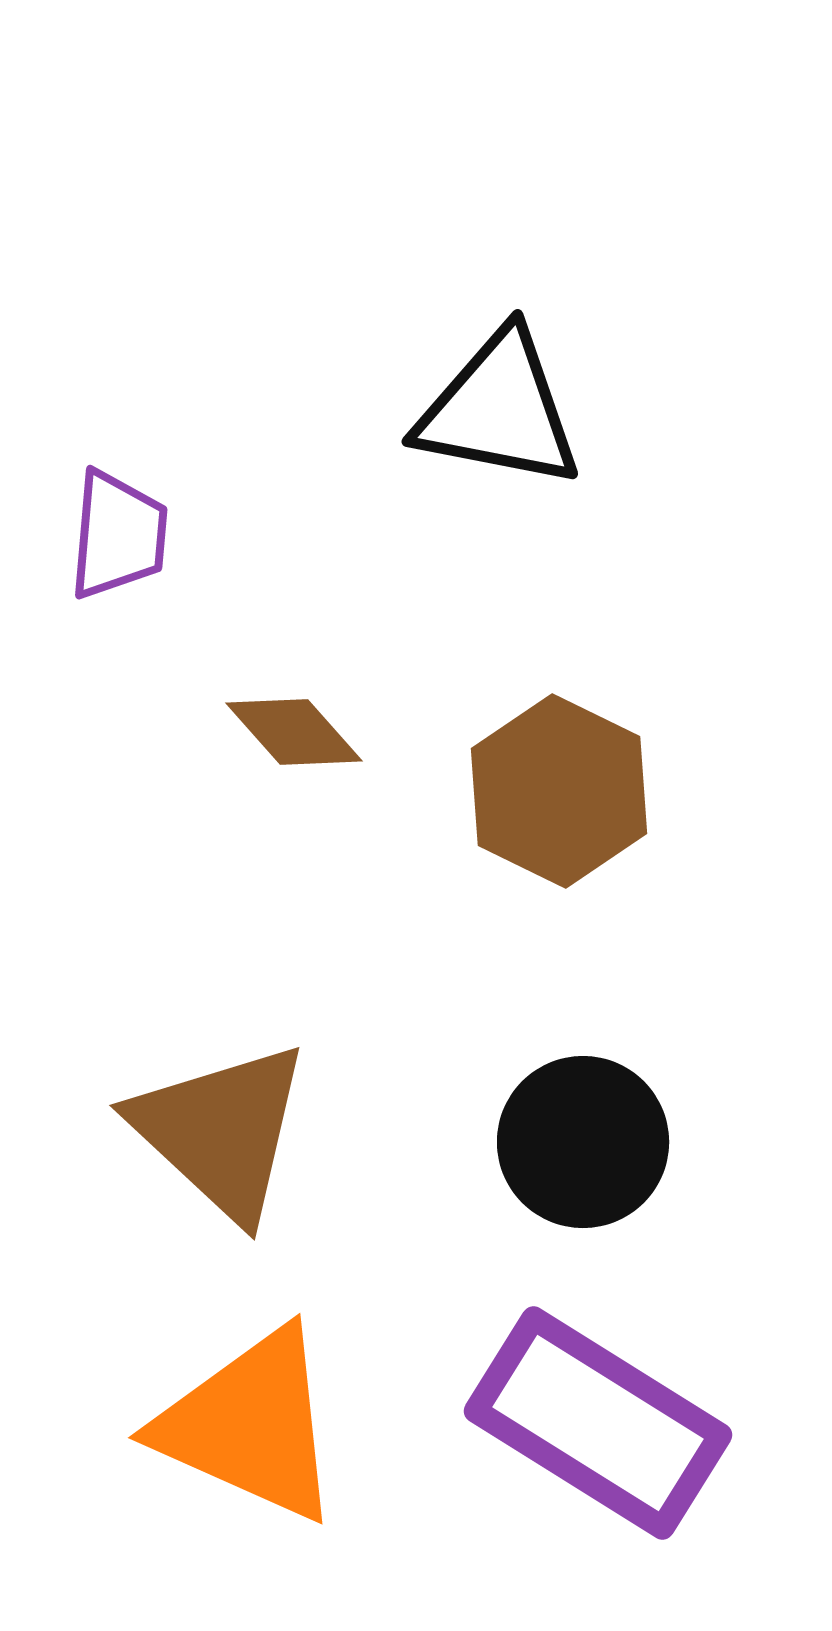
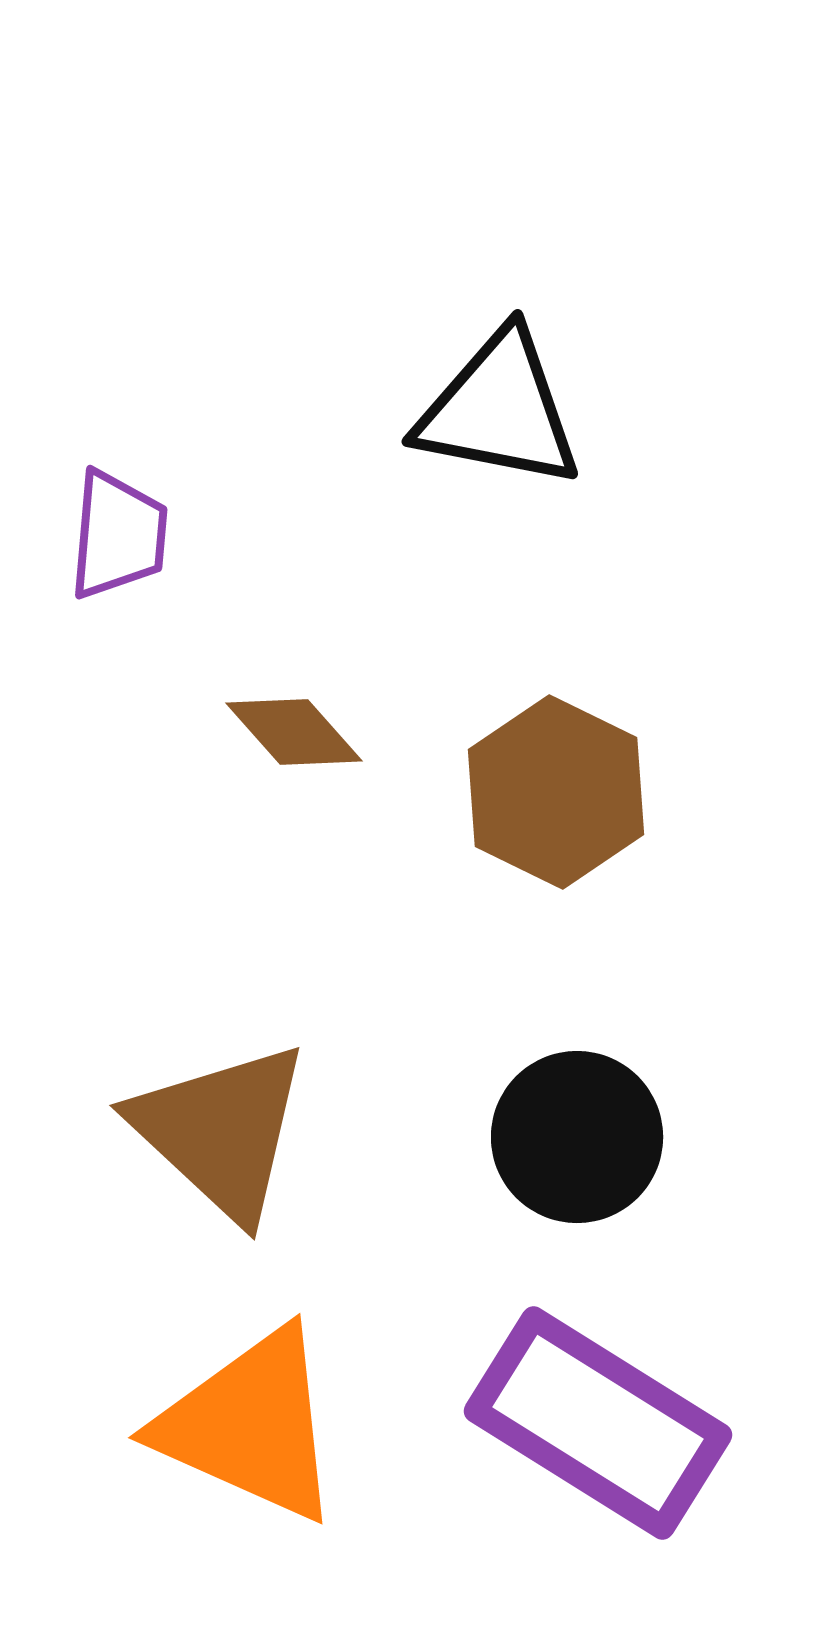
brown hexagon: moved 3 px left, 1 px down
black circle: moved 6 px left, 5 px up
